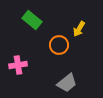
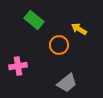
green rectangle: moved 2 px right
yellow arrow: rotated 91 degrees clockwise
pink cross: moved 1 px down
